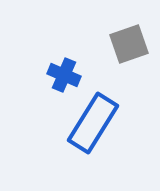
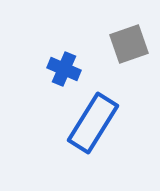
blue cross: moved 6 px up
